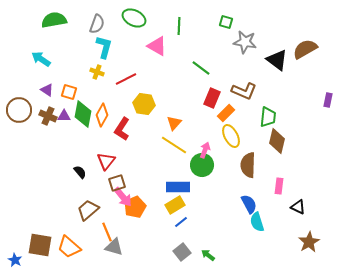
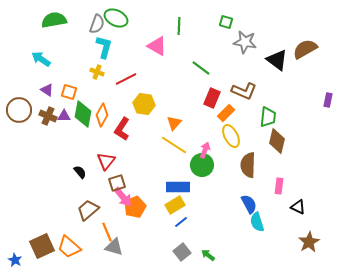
green ellipse at (134, 18): moved 18 px left
brown square at (40, 245): moved 2 px right, 1 px down; rotated 35 degrees counterclockwise
